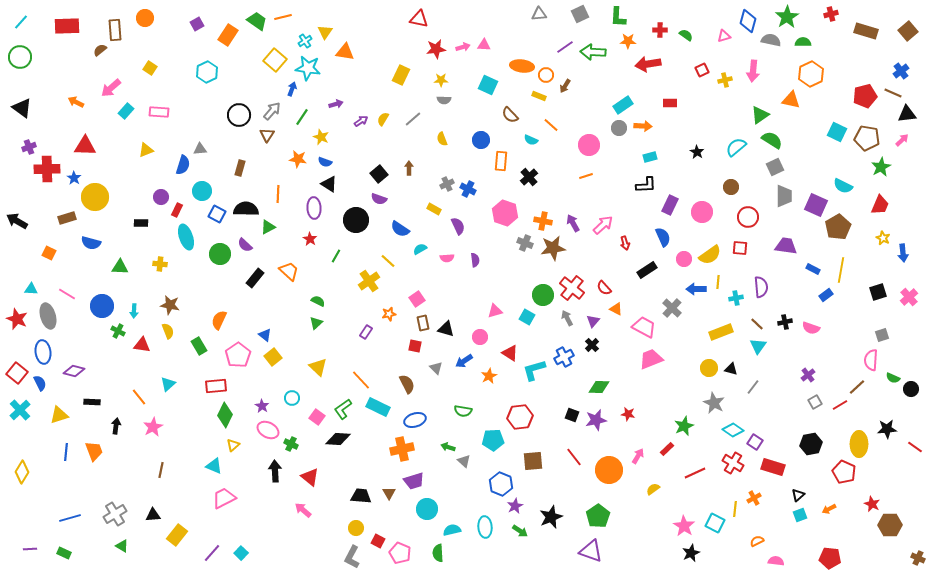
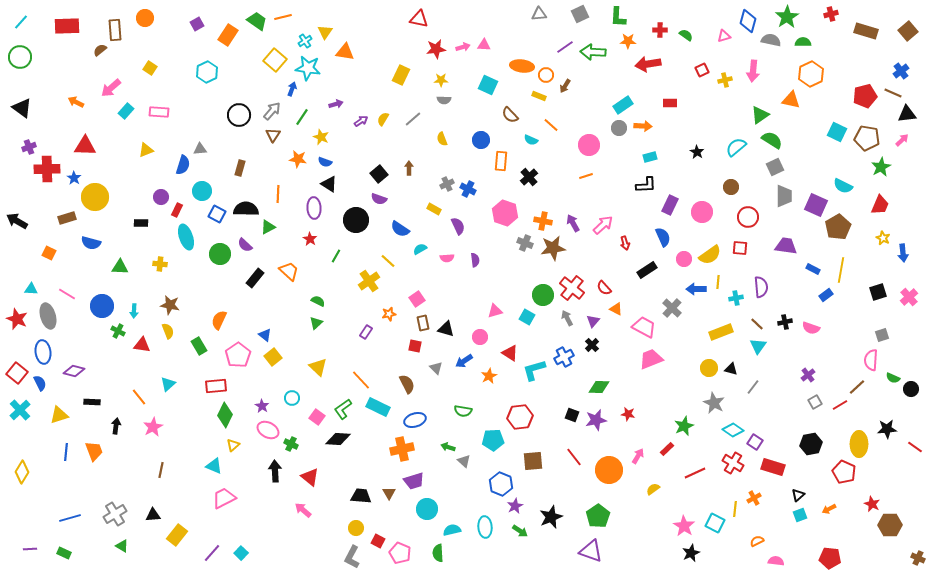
brown triangle at (267, 135): moved 6 px right
